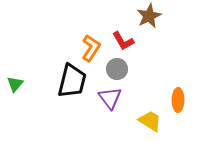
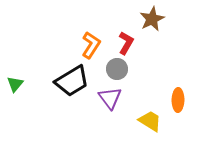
brown star: moved 3 px right, 3 px down
red L-shape: moved 3 px right, 2 px down; rotated 120 degrees counterclockwise
orange L-shape: moved 3 px up
black trapezoid: rotated 45 degrees clockwise
